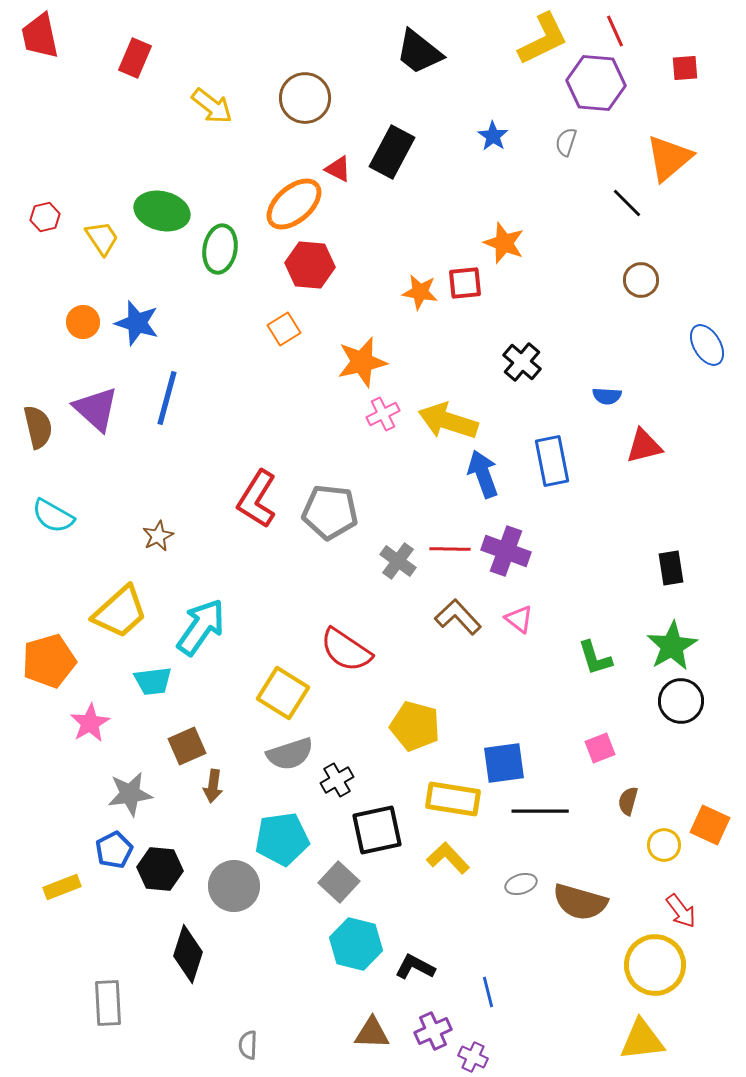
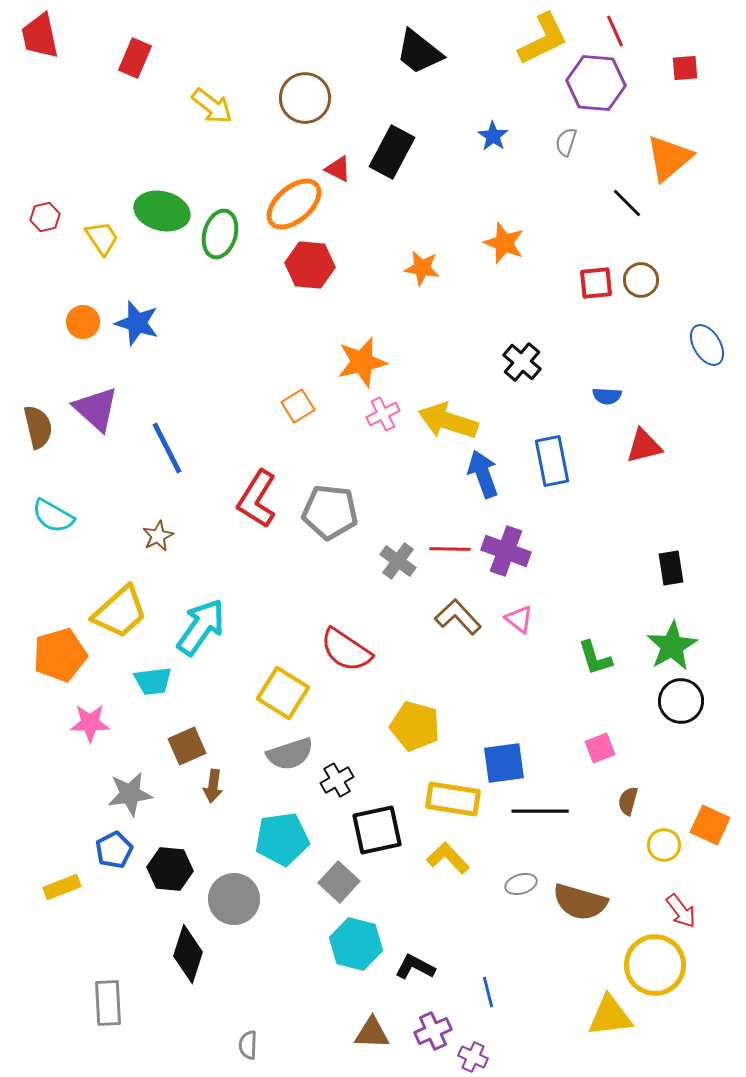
green ellipse at (220, 249): moved 15 px up; rotated 6 degrees clockwise
red square at (465, 283): moved 131 px right
orange star at (420, 292): moved 2 px right, 24 px up
orange square at (284, 329): moved 14 px right, 77 px down
blue line at (167, 398): moved 50 px down; rotated 42 degrees counterclockwise
orange pentagon at (49, 661): moved 11 px right, 6 px up
pink star at (90, 723): rotated 30 degrees clockwise
black hexagon at (160, 869): moved 10 px right
gray circle at (234, 886): moved 13 px down
yellow triangle at (642, 1040): moved 32 px left, 24 px up
